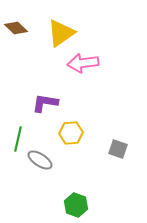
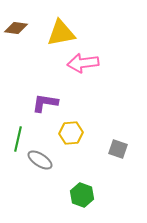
brown diamond: rotated 35 degrees counterclockwise
yellow triangle: rotated 24 degrees clockwise
green hexagon: moved 6 px right, 10 px up
